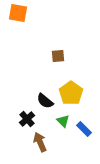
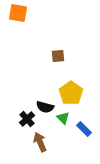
black semicircle: moved 6 px down; rotated 24 degrees counterclockwise
green triangle: moved 3 px up
